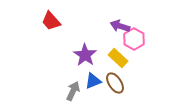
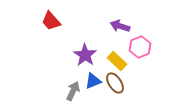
pink hexagon: moved 6 px right, 8 px down; rotated 10 degrees clockwise
yellow rectangle: moved 1 px left, 3 px down
